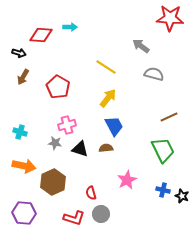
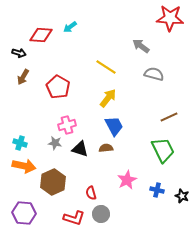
cyan arrow: rotated 144 degrees clockwise
cyan cross: moved 11 px down
blue cross: moved 6 px left
